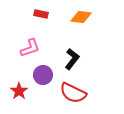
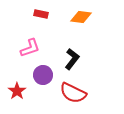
red star: moved 2 px left
